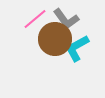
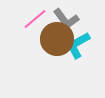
brown circle: moved 2 px right
cyan L-shape: moved 1 px right, 3 px up
